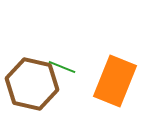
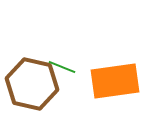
orange rectangle: rotated 60 degrees clockwise
